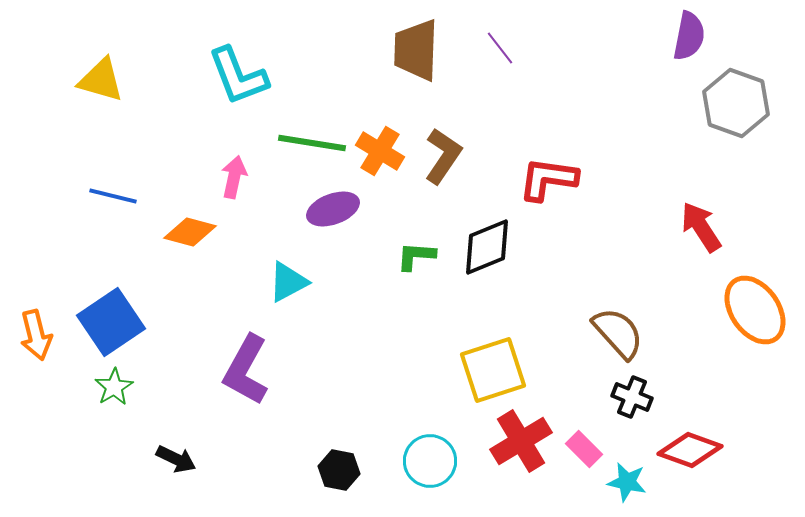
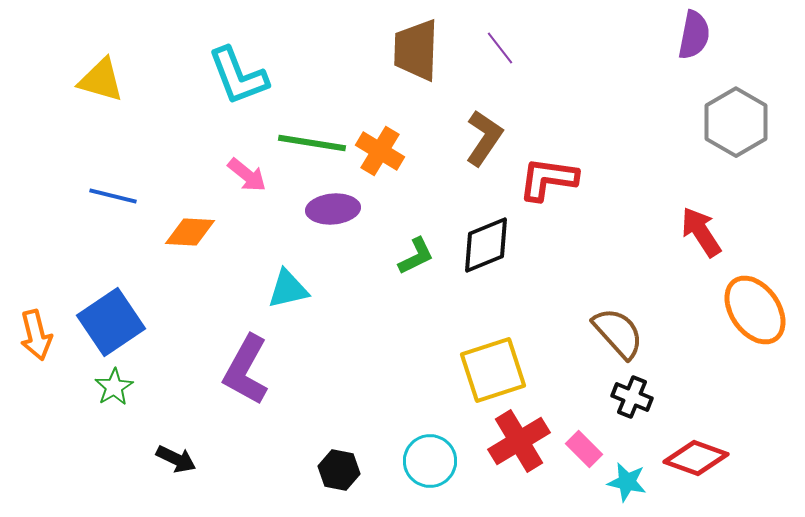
purple semicircle: moved 5 px right, 1 px up
gray hexagon: moved 19 px down; rotated 10 degrees clockwise
brown L-shape: moved 41 px right, 18 px up
pink arrow: moved 13 px right, 2 px up; rotated 117 degrees clockwise
purple ellipse: rotated 15 degrees clockwise
red arrow: moved 5 px down
orange diamond: rotated 12 degrees counterclockwise
black diamond: moved 1 px left, 2 px up
green L-shape: rotated 150 degrees clockwise
cyan triangle: moved 7 px down; rotated 15 degrees clockwise
red cross: moved 2 px left
red diamond: moved 6 px right, 8 px down
